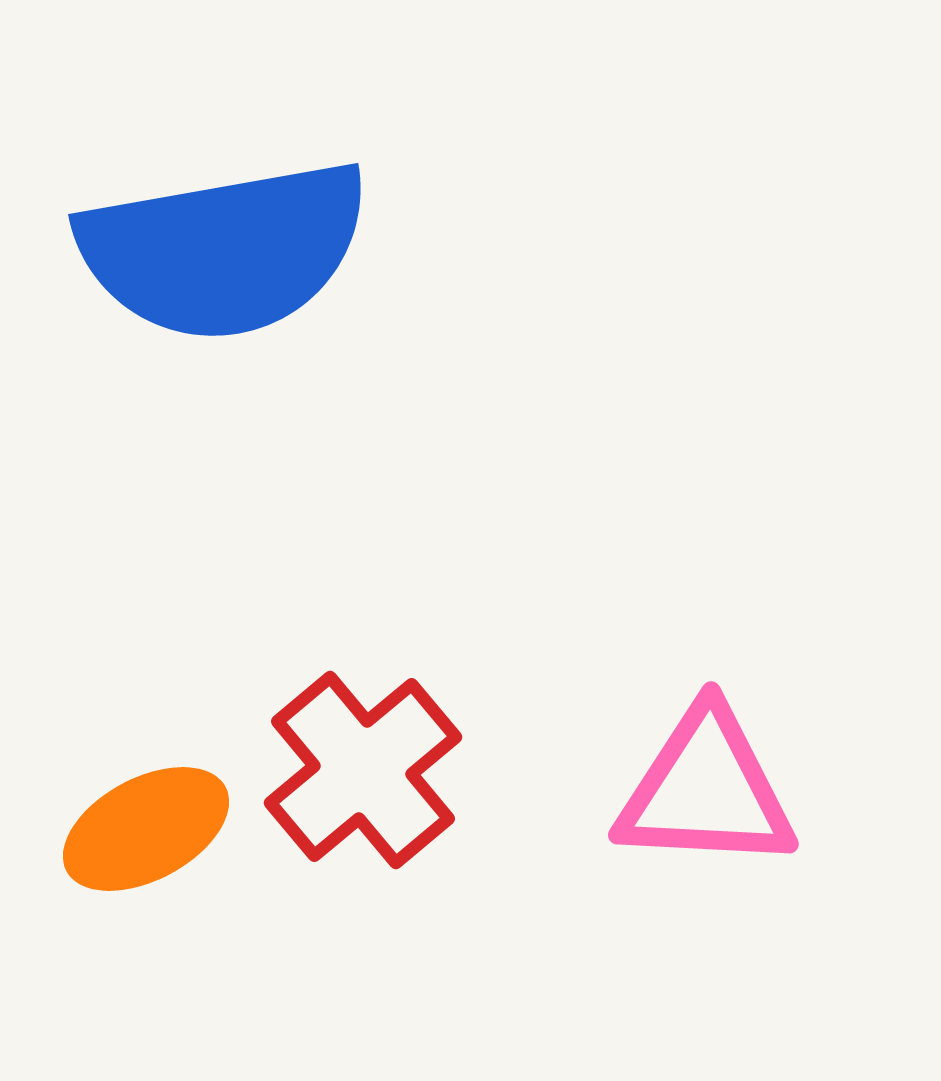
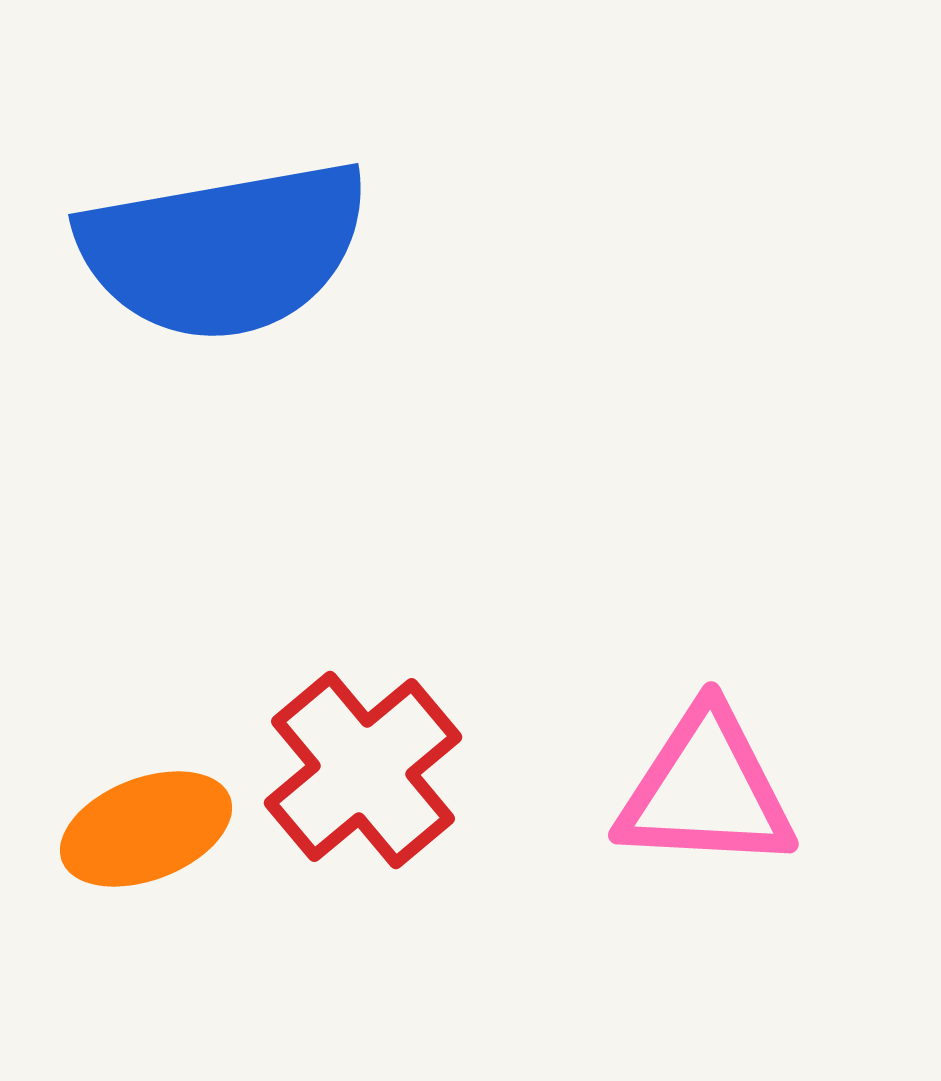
orange ellipse: rotated 7 degrees clockwise
